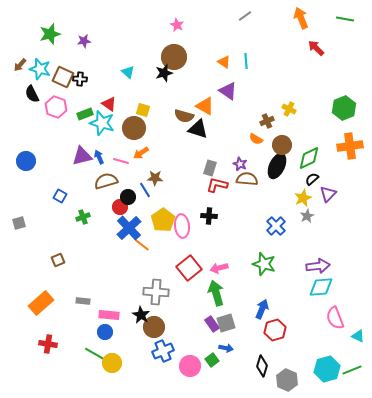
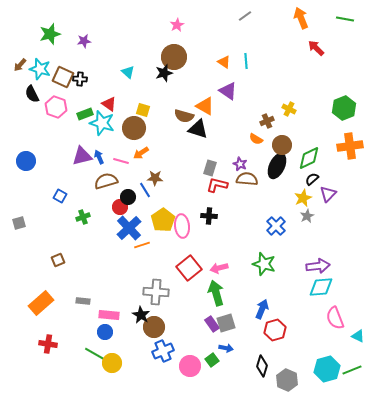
pink star at (177, 25): rotated 16 degrees clockwise
orange line at (142, 245): rotated 56 degrees counterclockwise
